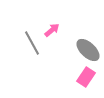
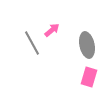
gray ellipse: moved 1 px left, 5 px up; rotated 35 degrees clockwise
pink rectangle: moved 3 px right; rotated 18 degrees counterclockwise
